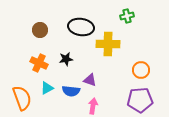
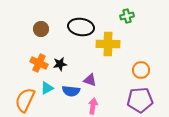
brown circle: moved 1 px right, 1 px up
black star: moved 6 px left, 5 px down
orange semicircle: moved 3 px right, 2 px down; rotated 135 degrees counterclockwise
